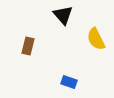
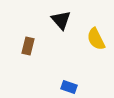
black triangle: moved 2 px left, 5 px down
blue rectangle: moved 5 px down
